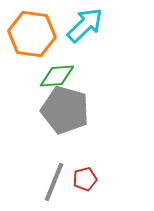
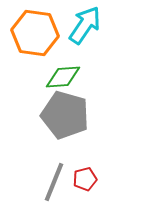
cyan arrow: rotated 12 degrees counterclockwise
orange hexagon: moved 3 px right, 1 px up
green diamond: moved 6 px right, 1 px down
gray pentagon: moved 5 px down
